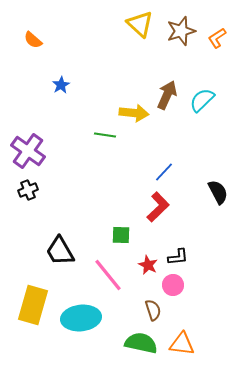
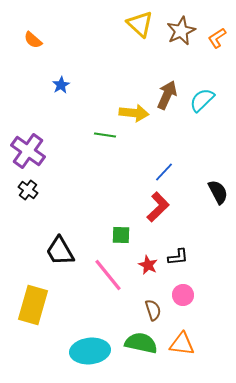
brown star: rotated 8 degrees counterclockwise
black cross: rotated 30 degrees counterclockwise
pink circle: moved 10 px right, 10 px down
cyan ellipse: moved 9 px right, 33 px down
